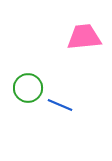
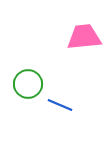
green circle: moved 4 px up
